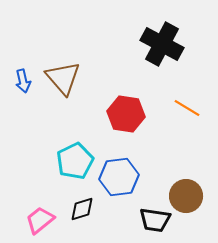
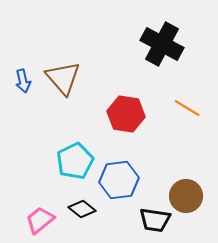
blue hexagon: moved 3 px down
black diamond: rotated 56 degrees clockwise
